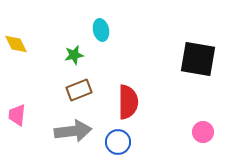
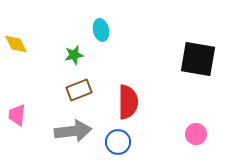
pink circle: moved 7 px left, 2 px down
